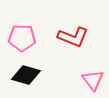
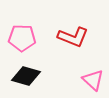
black diamond: moved 1 px down
pink triangle: rotated 10 degrees counterclockwise
